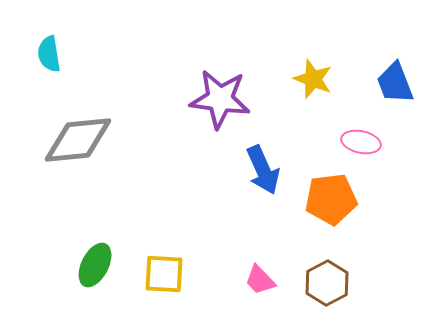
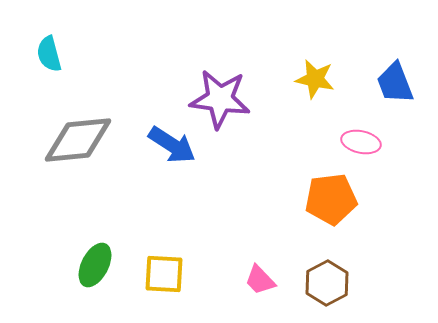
cyan semicircle: rotated 6 degrees counterclockwise
yellow star: moved 2 px right; rotated 9 degrees counterclockwise
blue arrow: moved 91 px left, 25 px up; rotated 33 degrees counterclockwise
